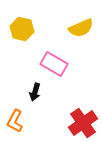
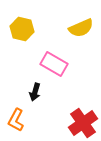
orange L-shape: moved 1 px right, 1 px up
